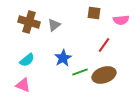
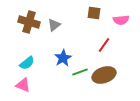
cyan semicircle: moved 3 px down
